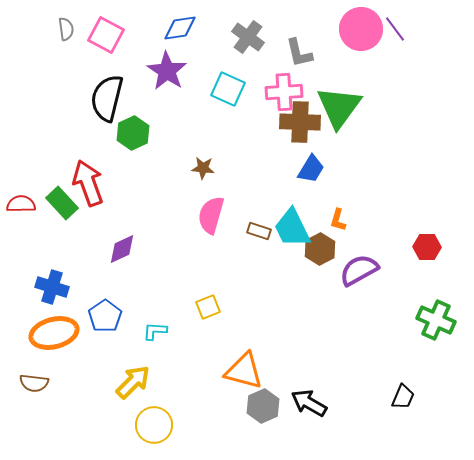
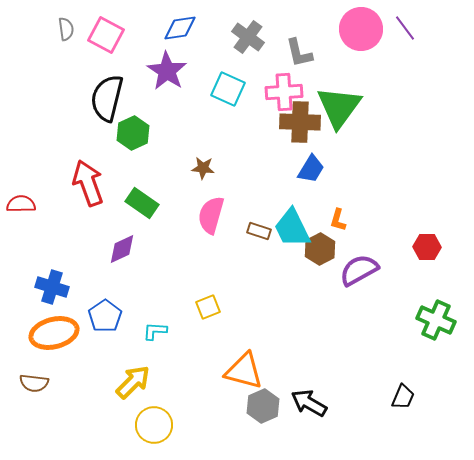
purple line: moved 10 px right, 1 px up
green rectangle: moved 80 px right; rotated 12 degrees counterclockwise
